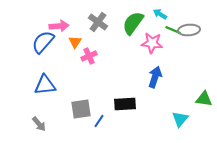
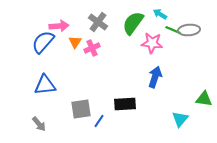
pink cross: moved 3 px right, 8 px up
